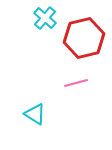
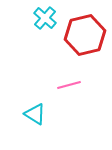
red hexagon: moved 1 px right, 3 px up
pink line: moved 7 px left, 2 px down
